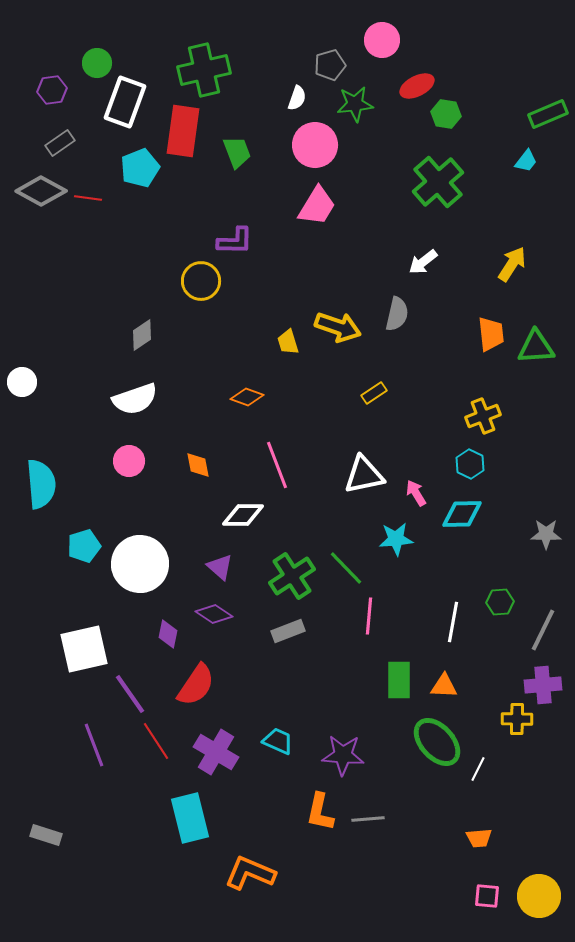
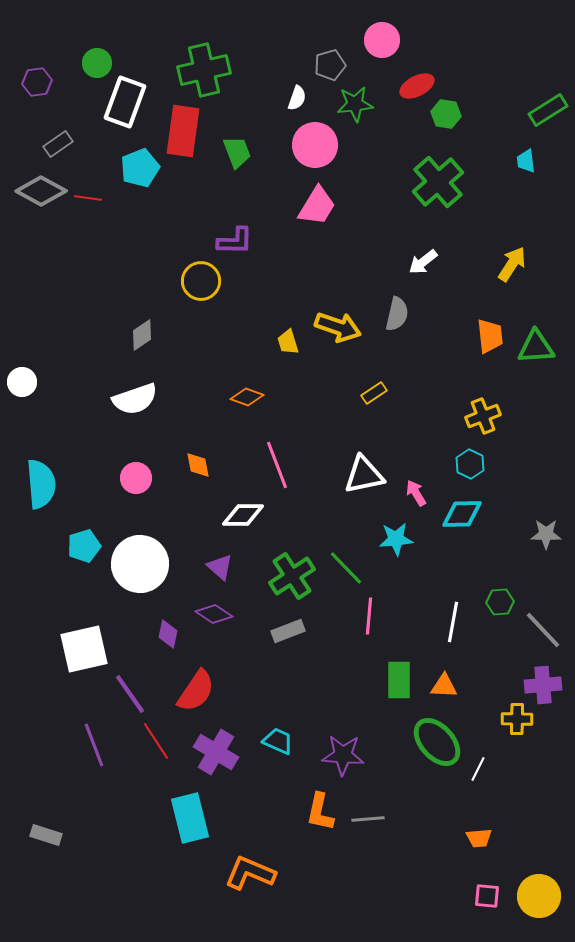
purple hexagon at (52, 90): moved 15 px left, 8 px up
green rectangle at (548, 114): moved 4 px up; rotated 9 degrees counterclockwise
gray rectangle at (60, 143): moved 2 px left, 1 px down
cyan trapezoid at (526, 161): rotated 135 degrees clockwise
orange trapezoid at (491, 334): moved 1 px left, 2 px down
pink circle at (129, 461): moved 7 px right, 17 px down
gray line at (543, 630): rotated 69 degrees counterclockwise
red semicircle at (196, 685): moved 6 px down
